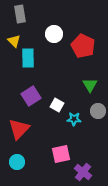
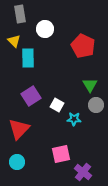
white circle: moved 9 px left, 5 px up
gray circle: moved 2 px left, 6 px up
